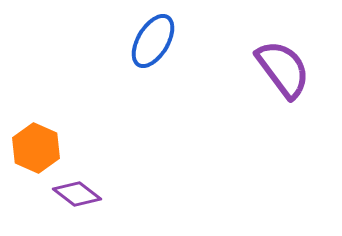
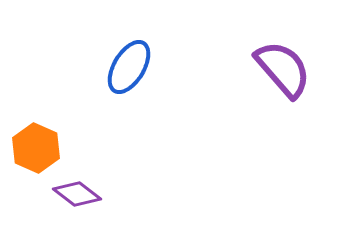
blue ellipse: moved 24 px left, 26 px down
purple semicircle: rotated 4 degrees counterclockwise
